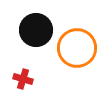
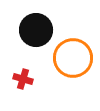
orange circle: moved 4 px left, 10 px down
